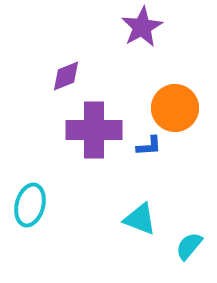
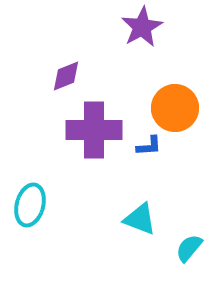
cyan semicircle: moved 2 px down
